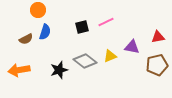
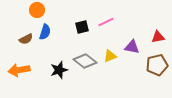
orange circle: moved 1 px left
